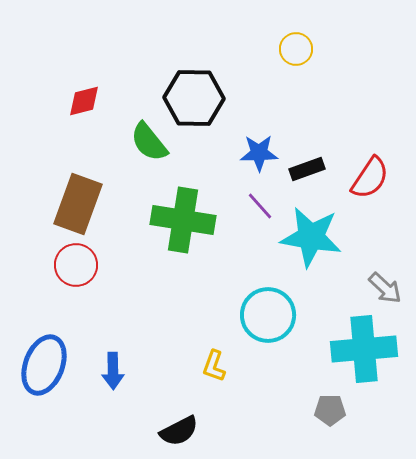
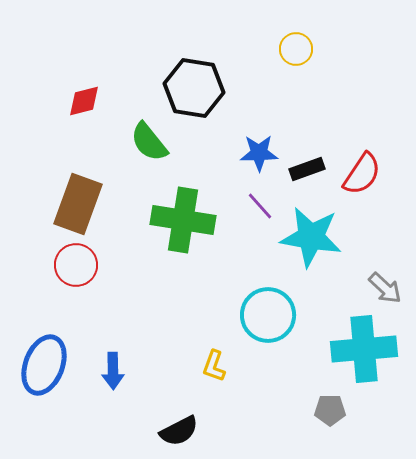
black hexagon: moved 10 px up; rotated 8 degrees clockwise
red semicircle: moved 8 px left, 4 px up
